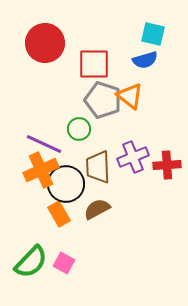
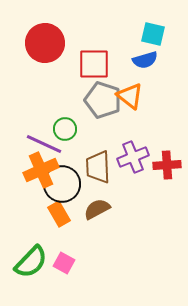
green circle: moved 14 px left
black circle: moved 4 px left
